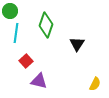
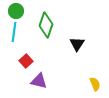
green circle: moved 6 px right
cyan line: moved 2 px left, 1 px up
yellow semicircle: rotated 48 degrees counterclockwise
